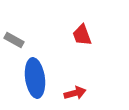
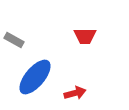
red trapezoid: moved 3 px right, 1 px down; rotated 70 degrees counterclockwise
blue ellipse: moved 1 px up; rotated 48 degrees clockwise
